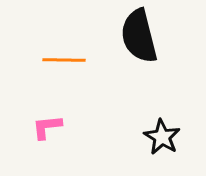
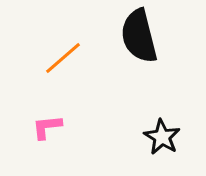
orange line: moved 1 px left, 2 px up; rotated 42 degrees counterclockwise
